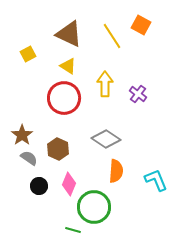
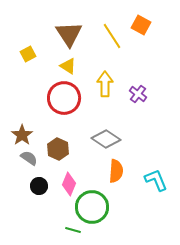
brown triangle: rotated 32 degrees clockwise
green circle: moved 2 px left
